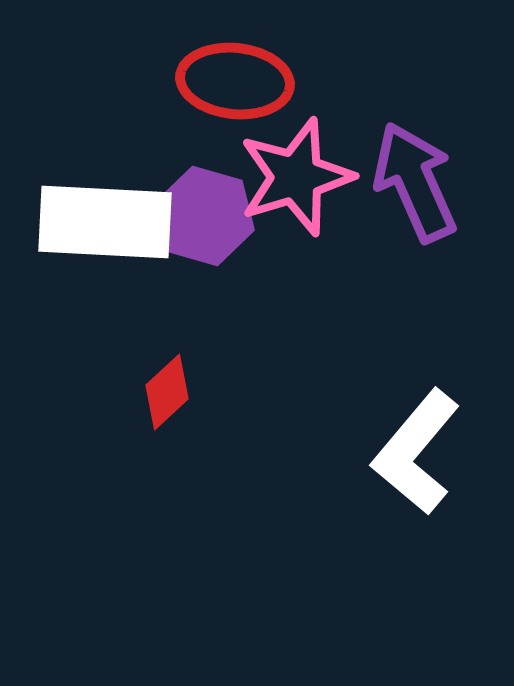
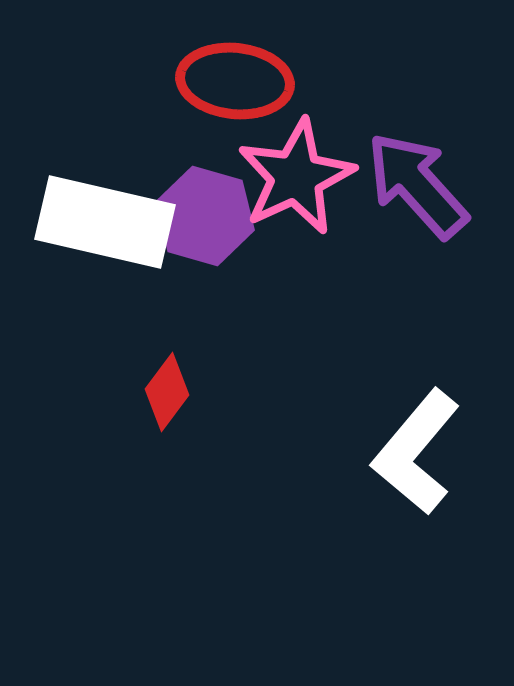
pink star: rotated 8 degrees counterclockwise
purple arrow: moved 2 px right, 3 px down; rotated 18 degrees counterclockwise
white rectangle: rotated 10 degrees clockwise
red diamond: rotated 10 degrees counterclockwise
